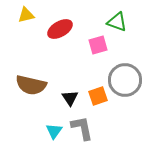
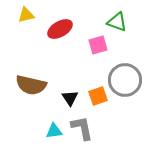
cyan triangle: rotated 48 degrees clockwise
